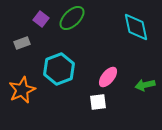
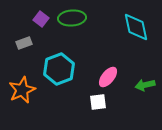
green ellipse: rotated 40 degrees clockwise
gray rectangle: moved 2 px right
